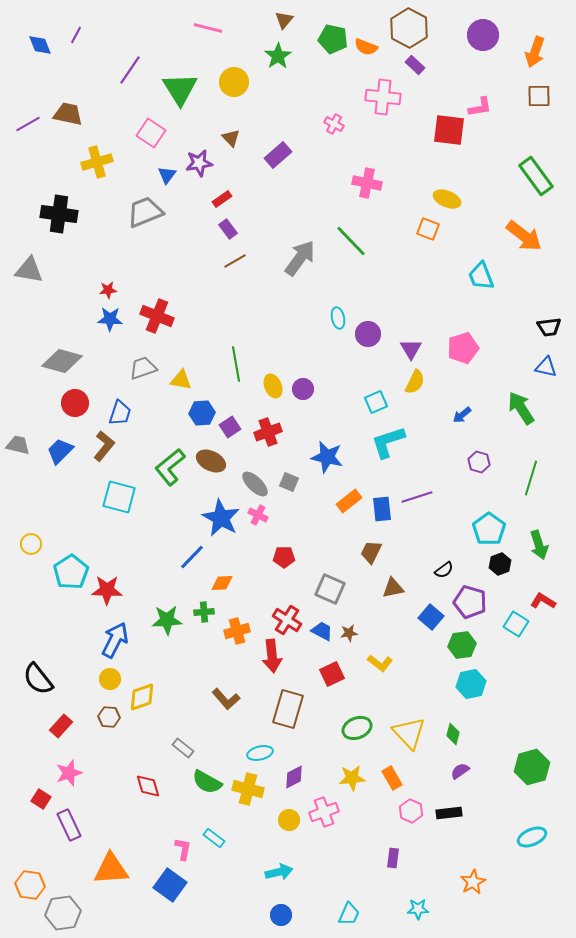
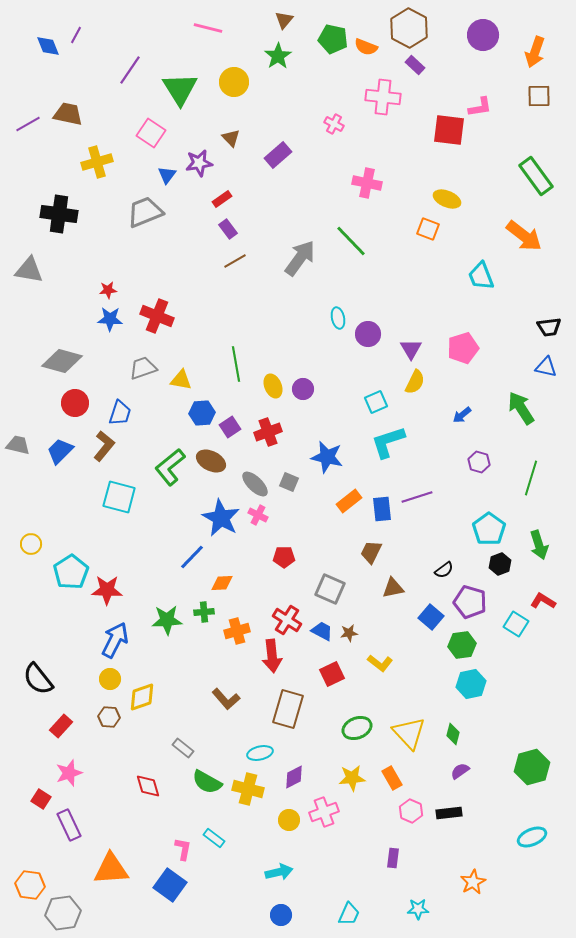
blue diamond at (40, 45): moved 8 px right, 1 px down
